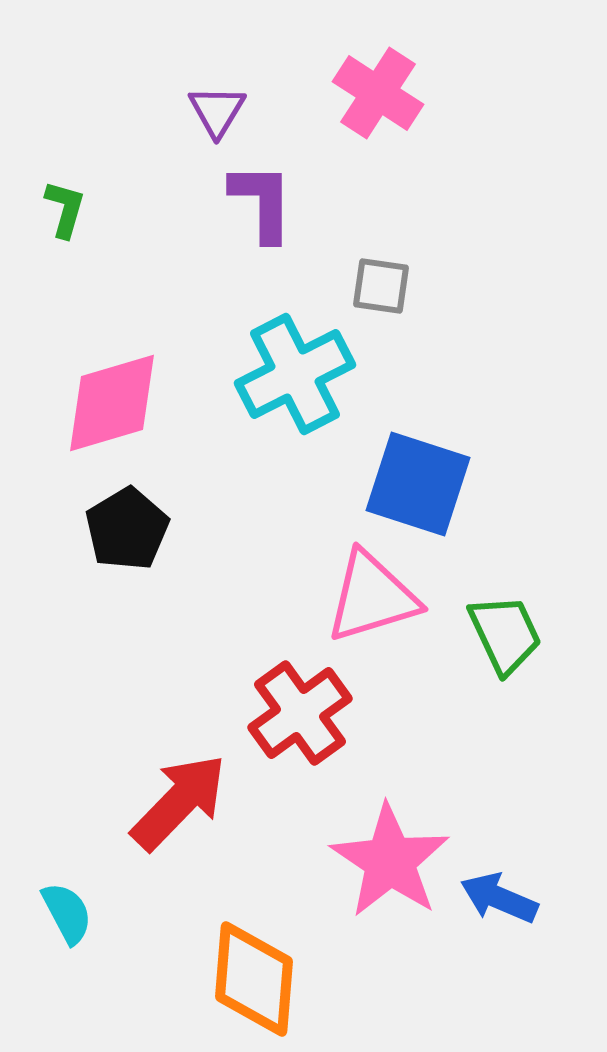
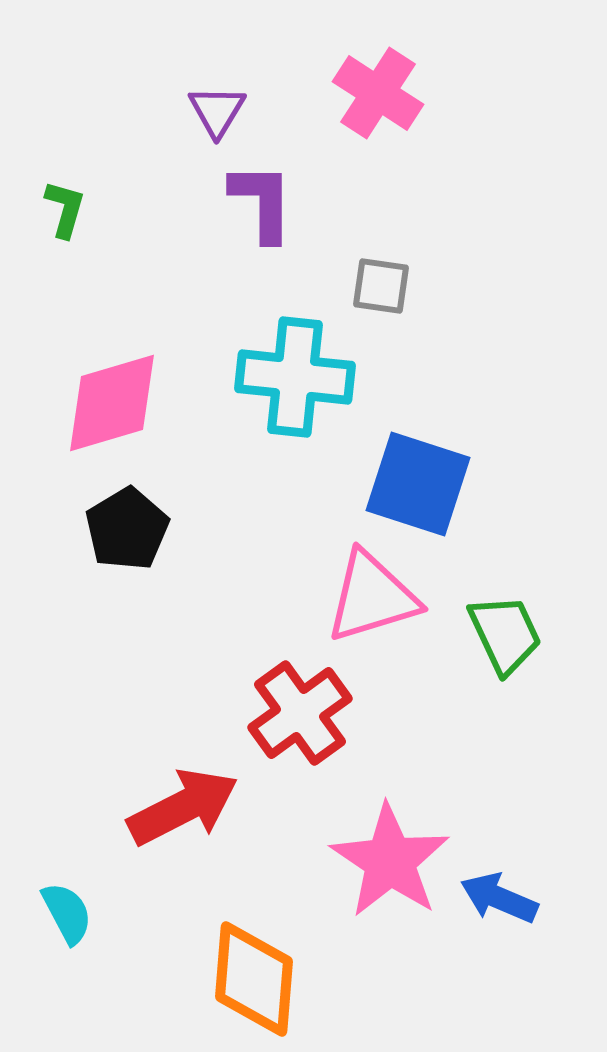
cyan cross: moved 3 px down; rotated 33 degrees clockwise
red arrow: moved 4 px right, 5 px down; rotated 19 degrees clockwise
